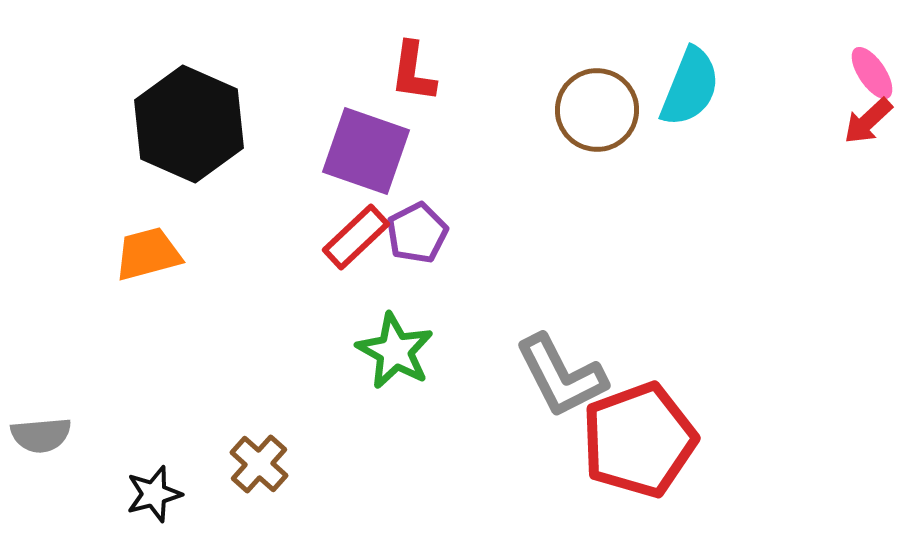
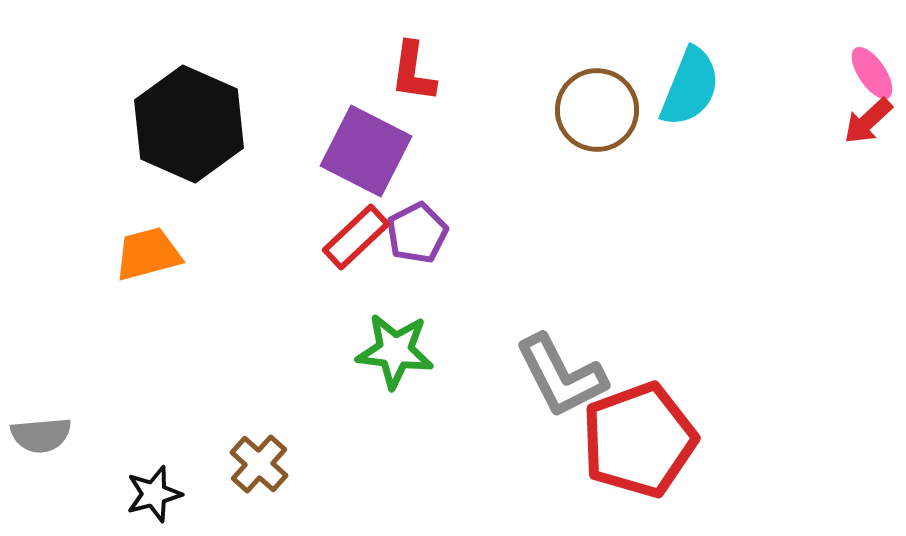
purple square: rotated 8 degrees clockwise
green star: rotated 22 degrees counterclockwise
